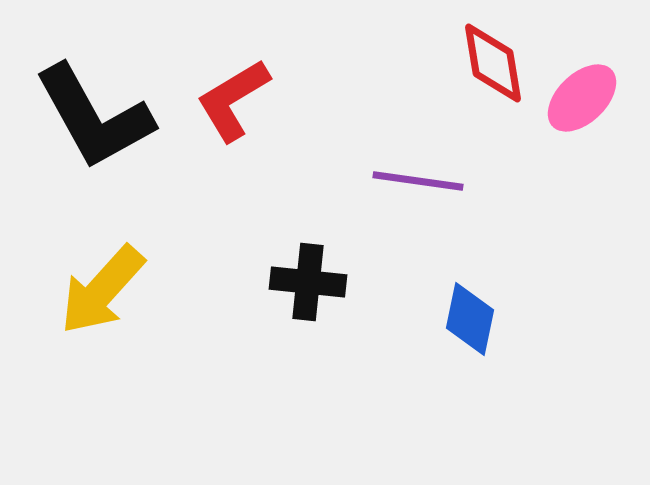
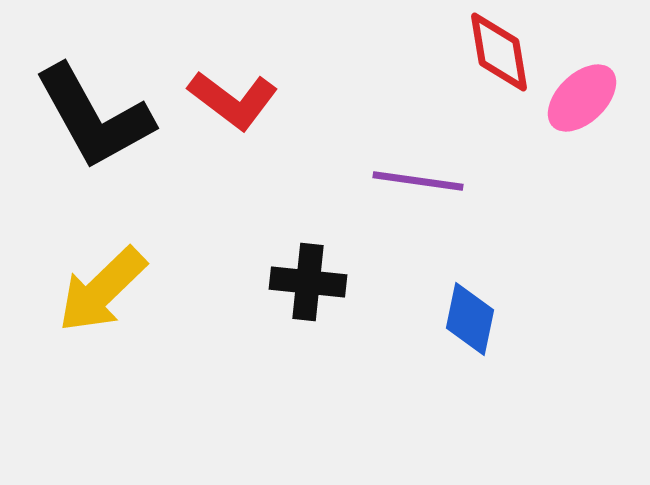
red diamond: moved 6 px right, 11 px up
red L-shape: rotated 112 degrees counterclockwise
yellow arrow: rotated 4 degrees clockwise
